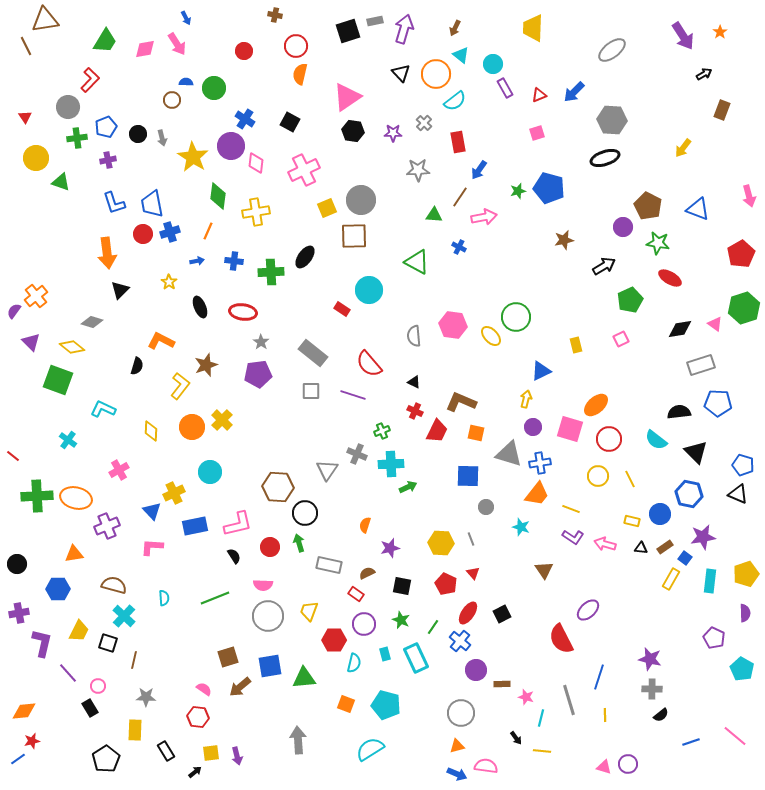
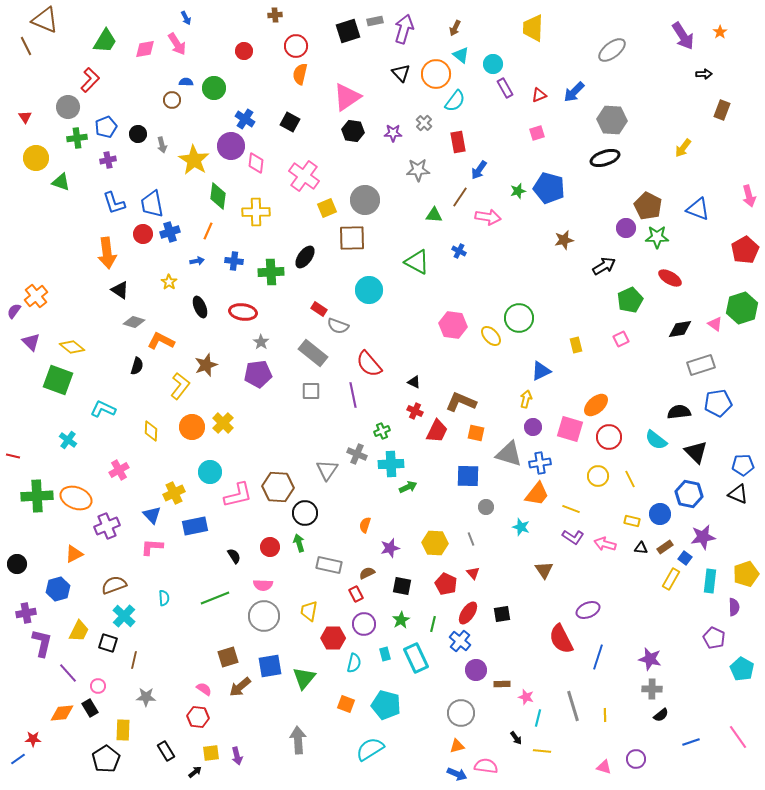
brown cross at (275, 15): rotated 16 degrees counterclockwise
brown triangle at (45, 20): rotated 32 degrees clockwise
black arrow at (704, 74): rotated 28 degrees clockwise
cyan semicircle at (455, 101): rotated 15 degrees counterclockwise
gray arrow at (162, 138): moved 7 px down
yellow star at (193, 157): moved 1 px right, 3 px down
pink cross at (304, 170): moved 6 px down; rotated 28 degrees counterclockwise
gray circle at (361, 200): moved 4 px right
yellow cross at (256, 212): rotated 8 degrees clockwise
pink arrow at (484, 217): moved 4 px right; rotated 20 degrees clockwise
purple circle at (623, 227): moved 3 px right, 1 px down
brown square at (354, 236): moved 2 px left, 2 px down
green star at (658, 243): moved 1 px left, 6 px up; rotated 10 degrees counterclockwise
blue cross at (459, 247): moved 4 px down
red pentagon at (741, 254): moved 4 px right, 4 px up
black triangle at (120, 290): rotated 42 degrees counterclockwise
green hexagon at (744, 308): moved 2 px left
red rectangle at (342, 309): moved 23 px left
green circle at (516, 317): moved 3 px right, 1 px down
gray diamond at (92, 322): moved 42 px right
gray semicircle at (414, 336): moved 76 px left, 10 px up; rotated 65 degrees counterclockwise
purple line at (353, 395): rotated 60 degrees clockwise
blue pentagon at (718, 403): rotated 12 degrees counterclockwise
yellow cross at (222, 420): moved 1 px right, 3 px down
red circle at (609, 439): moved 2 px up
red line at (13, 456): rotated 24 degrees counterclockwise
blue pentagon at (743, 465): rotated 20 degrees counterclockwise
orange ellipse at (76, 498): rotated 8 degrees clockwise
blue triangle at (152, 511): moved 4 px down
pink L-shape at (238, 524): moved 29 px up
yellow hexagon at (441, 543): moved 6 px left
orange triangle at (74, 554): rotated 18 degrees counterclockwise
brown semicircle at (114, 585): rotated 35 degrees counterclockwise
blue hexagon at (58, 589): rotated 15 degrees counterclockwise
red rectangle at (356, 594): rotated 28 degrees clockwise
purple ellipse at (588, 610): rotated 20 degrees clockwise
yellow trapezoid at (309, 611): rotated 10 degrees counterclockwise
purple cross at (19, 613): moved 7 px right
purple semicircle at (745, 613): moved 11 px left, 6 px up
black square at (502, 614): rotated 18 degrees clockwise
gray circle at (268, 616): moved 4 px left
green star at (401, 620): rotated 18 degrees clockwise
green line at (433, 627): moved 3 px up; rotated 21 degrees counterclockwise
red hexagon at (334, 640): moved 1 px left, 2 px up
blue line at (599, 677): moved 1 px left, 20 px up
green triangle at (304, 678): rotated 45 degrees counterclockwise
gray line at (569, 700): moved 4 px right, 6 px down
orange diamond at (24, 711): moved 38 px right, 2 px down
cyan line at (541, 718): moved 3 px left
yellow rectangle at (135, 730): moved 12 px left
pink line at (735, 736): moved 3 px right, 1 px down; rotated 15 degrees clockwise
red star at (32, 741): moved 1 px right, 2 px up; rotated 14 degrees clockwise
purple circle at (628, 764): moved 8 px right, 5 px up
